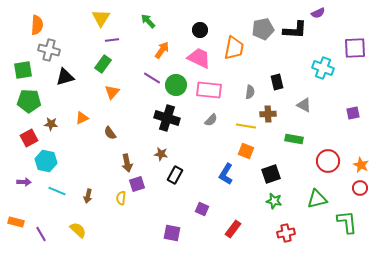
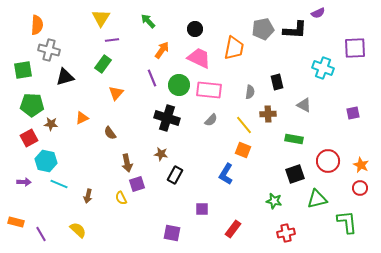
black circle at (200, 30): moved 5 px left, 1 px up
purple line at (152, 78): rotated 36 degrees clockwise
green circle at (176, 85): moved 3 px right
orange triangle at (112, 92): moved 4 px right, 1 px down
green pentagon at (29, 101): moved 3 px right, 4 px down
yellow line at (246, 126): moved 2 px left, 1 px up; rotated 42 degrees clockwise
orange square at (246, 151): moved 3 px left, 1 px up
black square at (271, 174): moved 24 px right
cyan line at (57, 191): moved 2 px right, 7 px up
yellow semicircle at (121, 198): rotated 32 degrees counterclockwise
purple square at (202, 209): rotated 24 degrees counterclockwise
